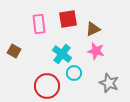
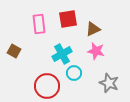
cyan cross: rotated 24 degrees clockwise
